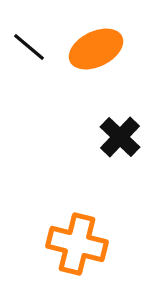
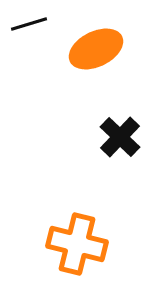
black line: moved 23 px up; rotated 57 degrees counterclockwise
